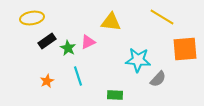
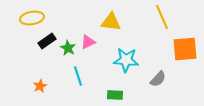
yellow line: rotated 35 degrees clockwise
cyan star: moved 12 px left
orange star: moved 7 px left, 5 px down
